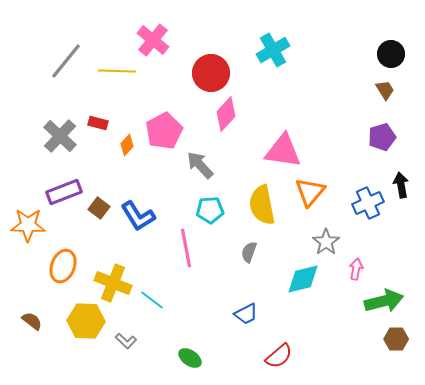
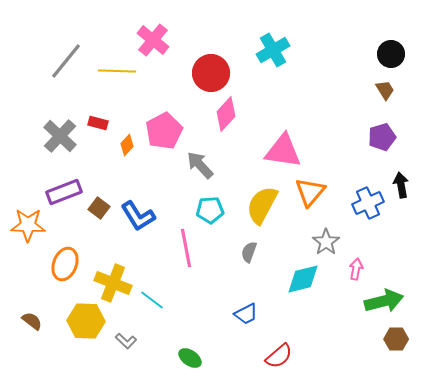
yellow semicircle: rotated 39 degrees clockwise
orange ellipse: moved 2 px right, 2 px up
